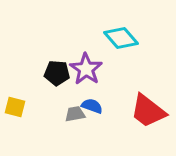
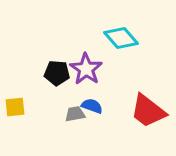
yellow square: rotated 20 degrees counterclockwise
